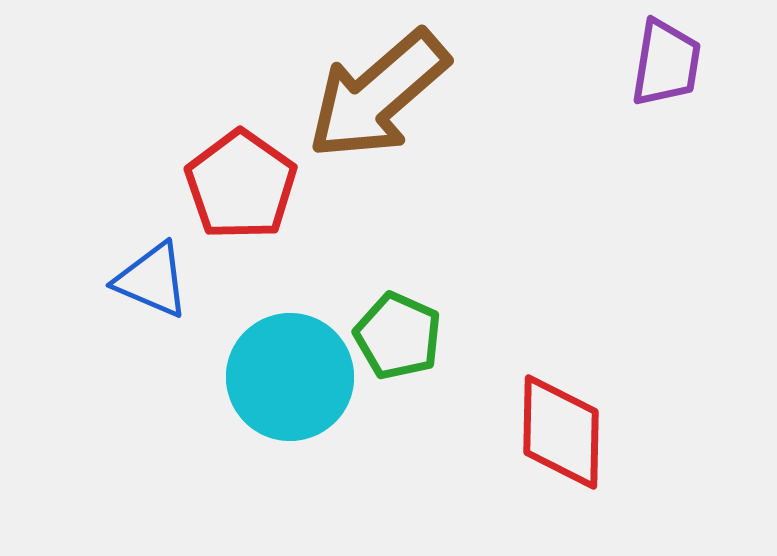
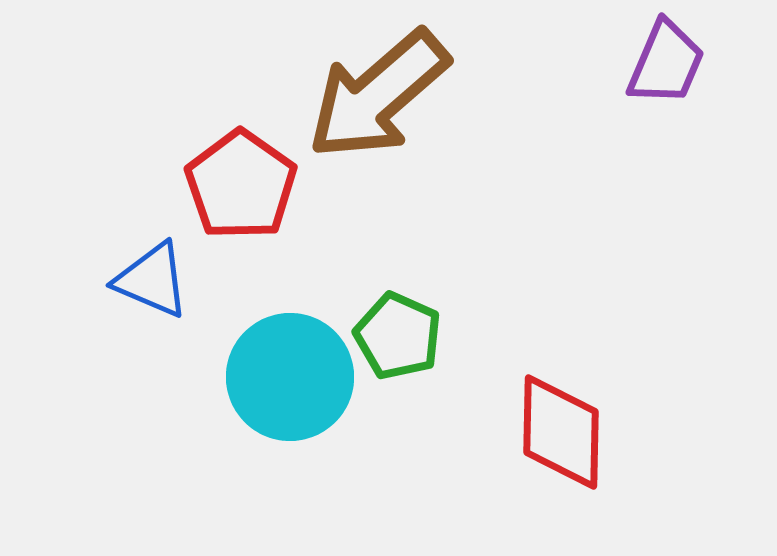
purple trapezoid: rotated 14 degrees clockwise
